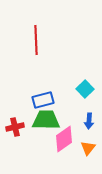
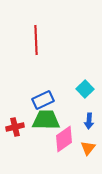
blue rectangle: rotated 10 degrees counterclockwise
